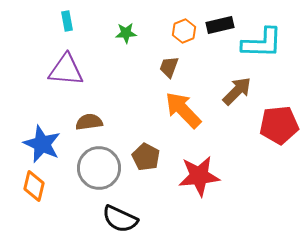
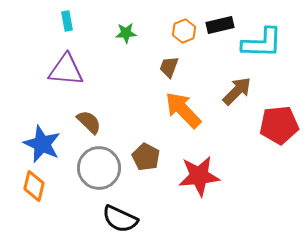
brown semicircle: rotated 52 degrees clockwise
